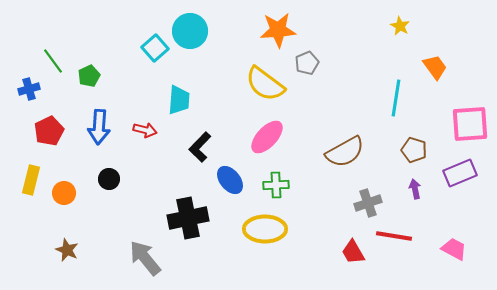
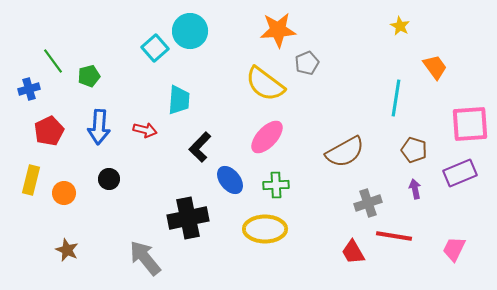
green pentagon: rotated 10 degrees clockwise
pink trapezoid: rotated 92 degrees counterclockwise
